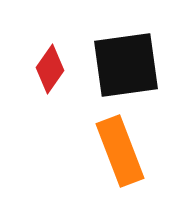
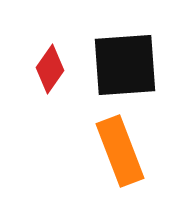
black square: moved 1 px left; rotated 4 degrees clockwise
